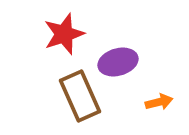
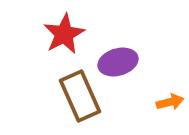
red star: rotated 9 degrees counterclockwise
orange arrow: moved 11 px right
